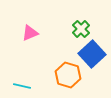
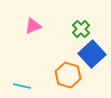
pink triangle: moved 3 px right, 7 px up
